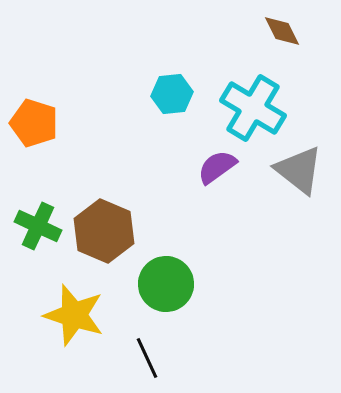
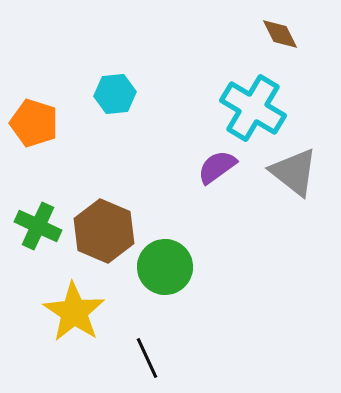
brown diamond: moved 2 px left, 3 px down
cyan hexagon: moved 57 px left
gray triangle: moved 5 px left, 2 px down
green circle: moved 1 px left, 17 px up
yellow star: moved 3 px up; rotated 16 degrees clockwise
